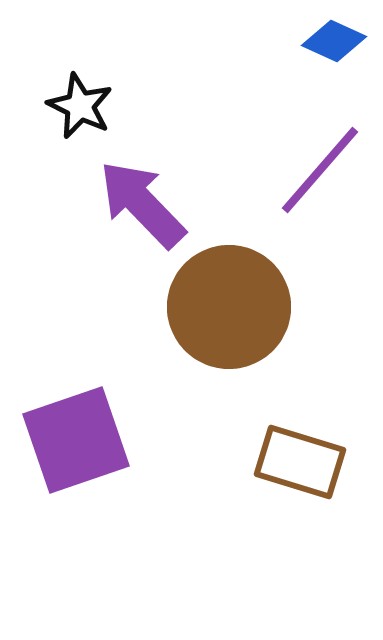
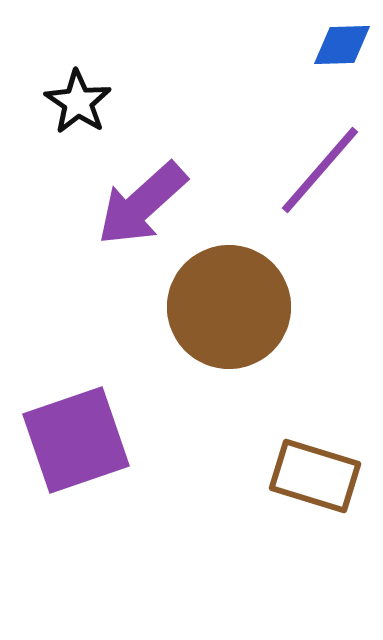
blue diamond: moved 8 px right, 4 px down; rotated 26 degrees counterclockwise
black star: moved 2 px left, 4 px up; rotated 8 degrees clockwise
purple arrow: rotated 88 degrees counterclockwise
brown rectangle: moved 15 px right, 14 px down
